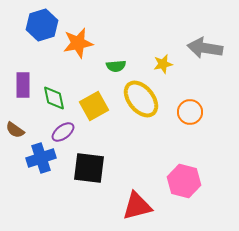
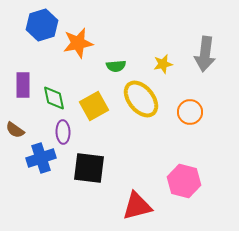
gray arrow: moved 6 px down; rotated 92 degrees counterclockwise
purple ellipse: rotated 55 degrees counterclockwise
